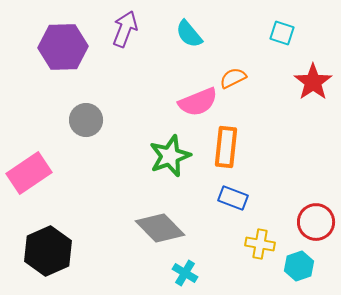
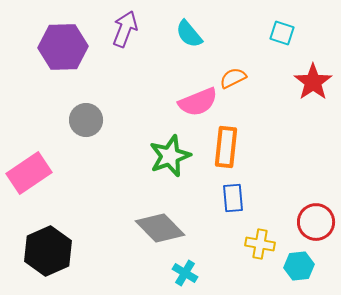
blue rectangle: rotated 64 degrees clockwise
cyan hexagon: rotated 12 degrees clockwise
